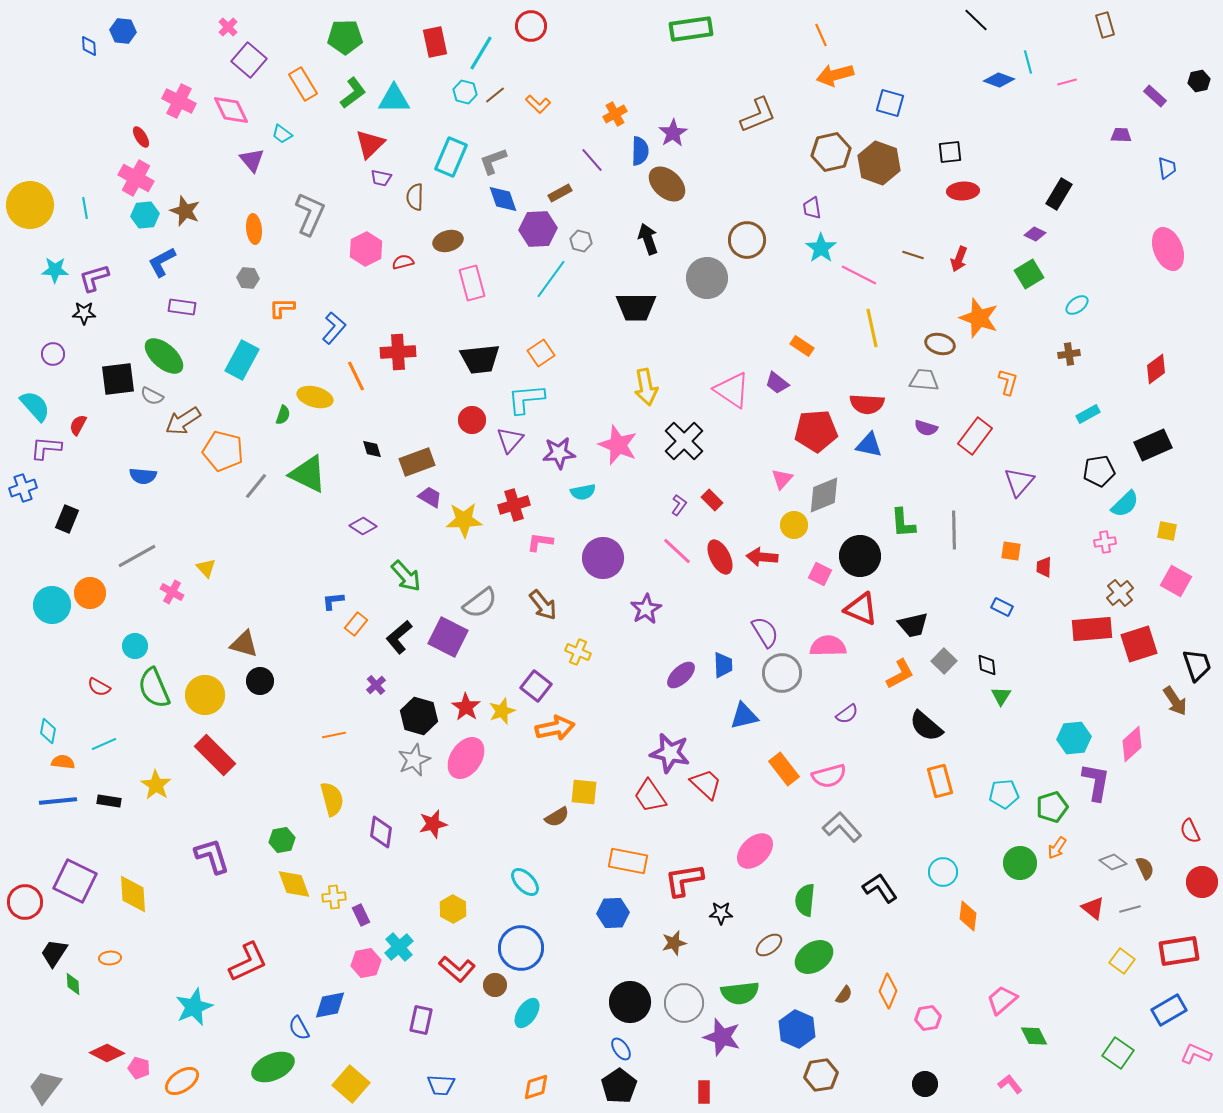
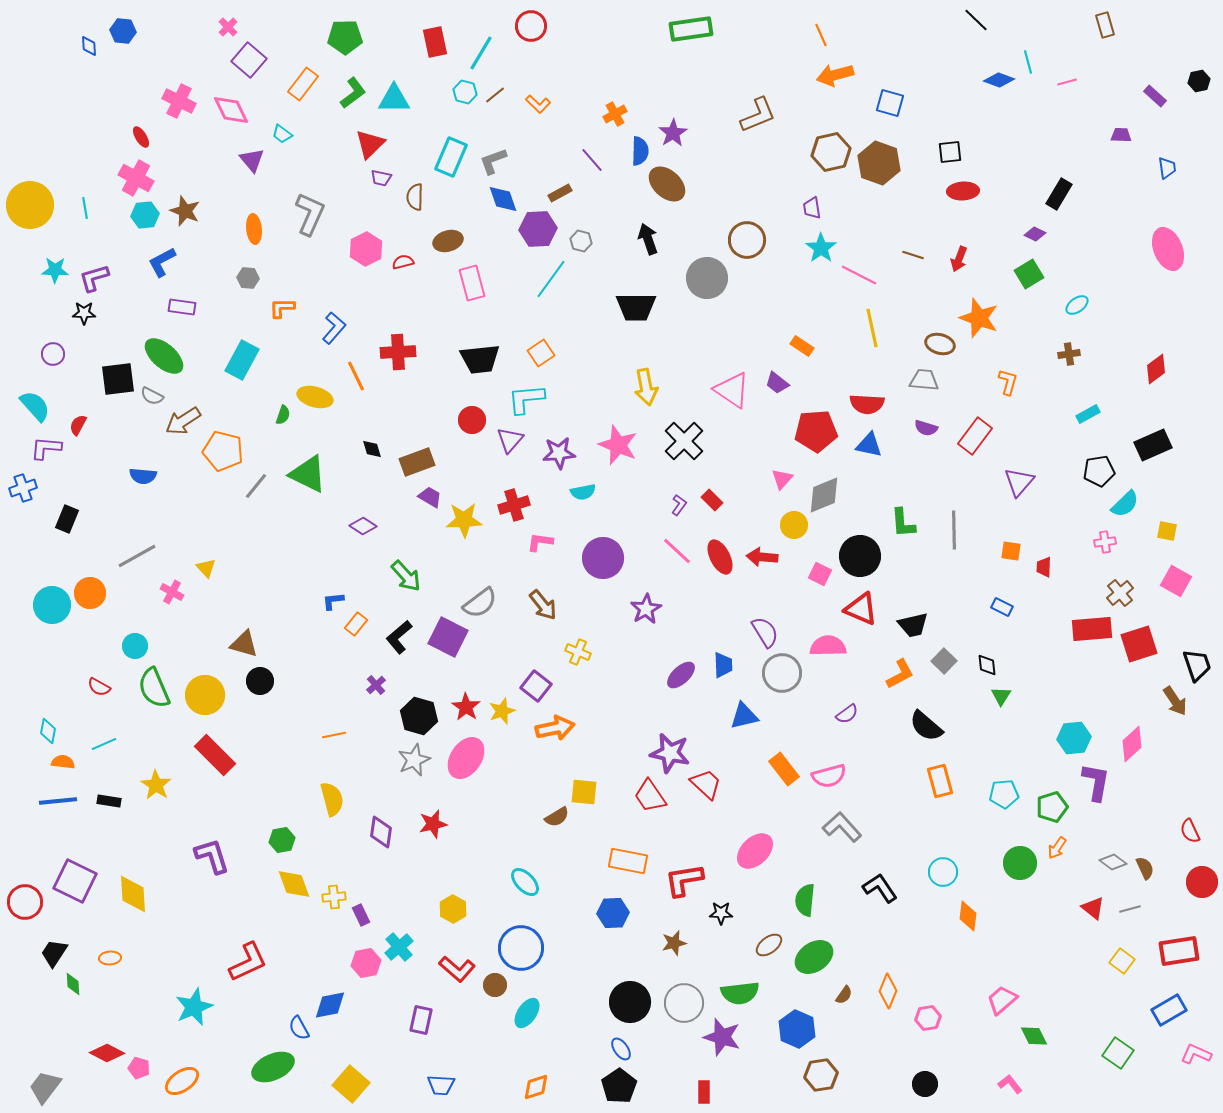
orange rectangle at (303, 84): rotated 68 degrees clockwise
